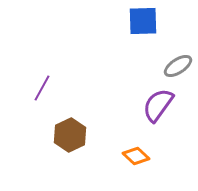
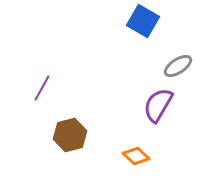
blue square: rotated 32 degrees clockwise
purple semicircle: rotated 6 degrees counterclockwise
brown hexagon: rotated 12 degrees clockwise
